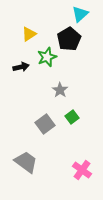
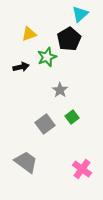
yellow triangle: rotated 14 degrees clockwise
pink cross: moved 1 px up
